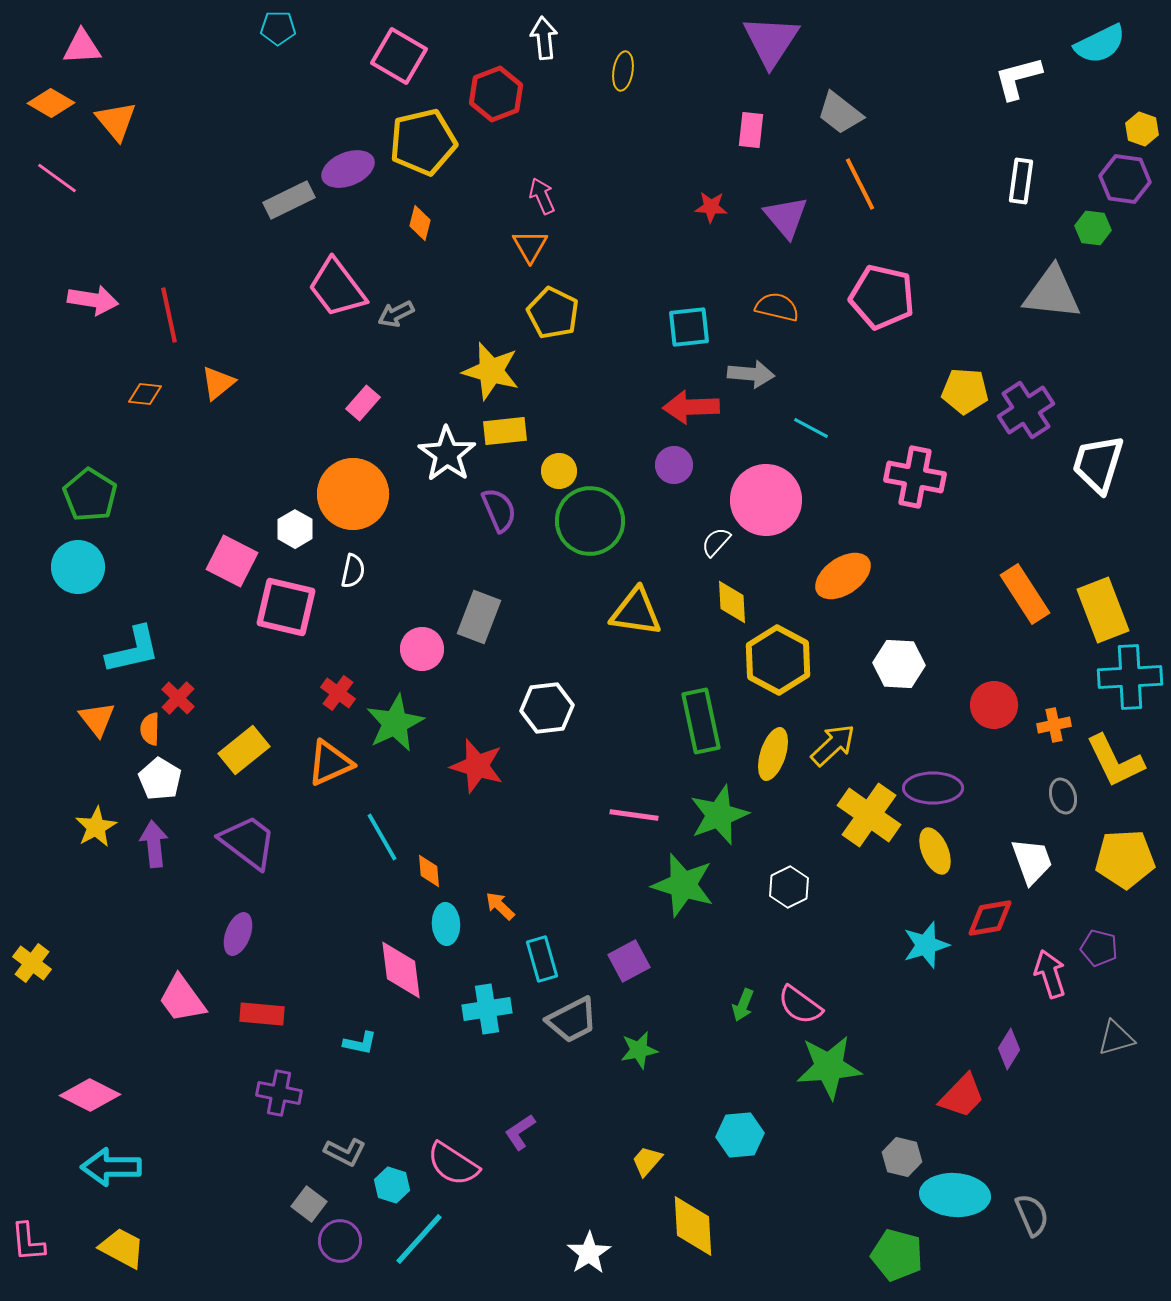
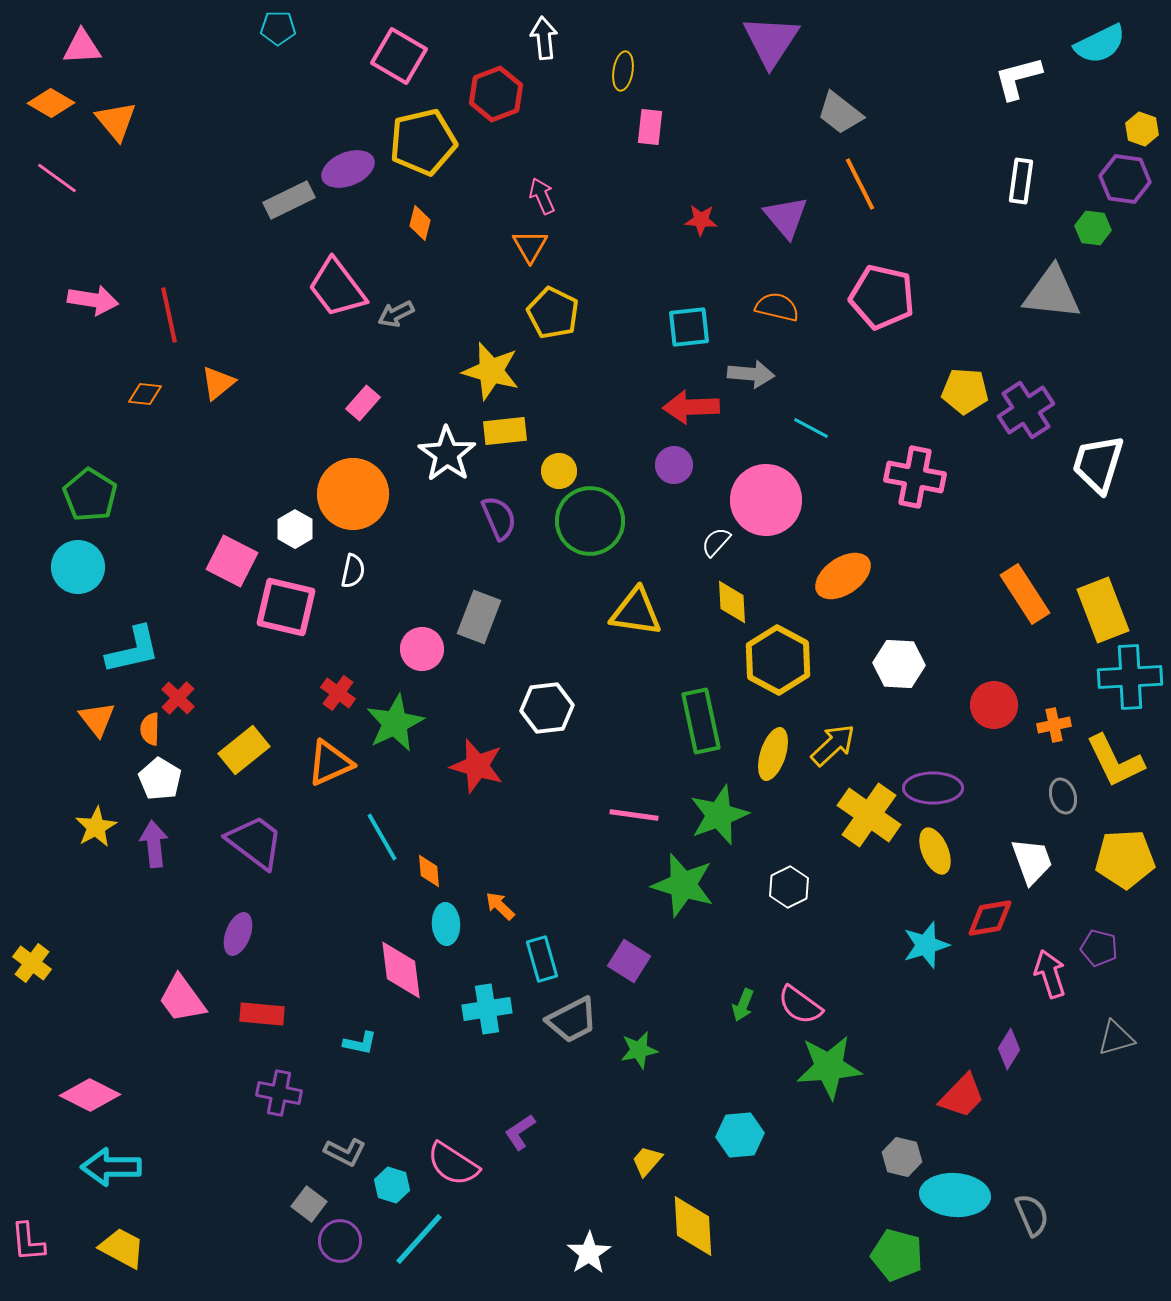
pink rectangle at (751, 130): moved 101 px left, 3 px up
red star at (711, 207): moved 10 px left, 13 px down
purple semicircle at (499, 510): moved 8 px down
purple trapezoid at (248, 842): moved 7 px right
purple square at (629, 961): rotated 30 degrees counterclockwise
